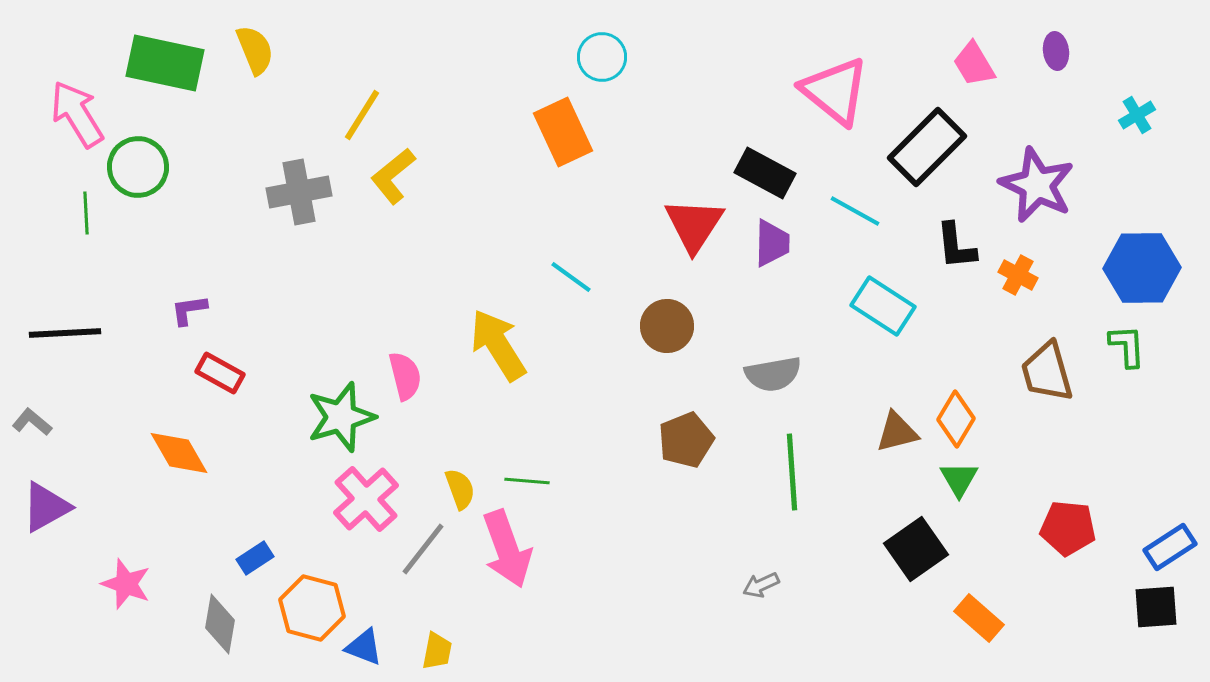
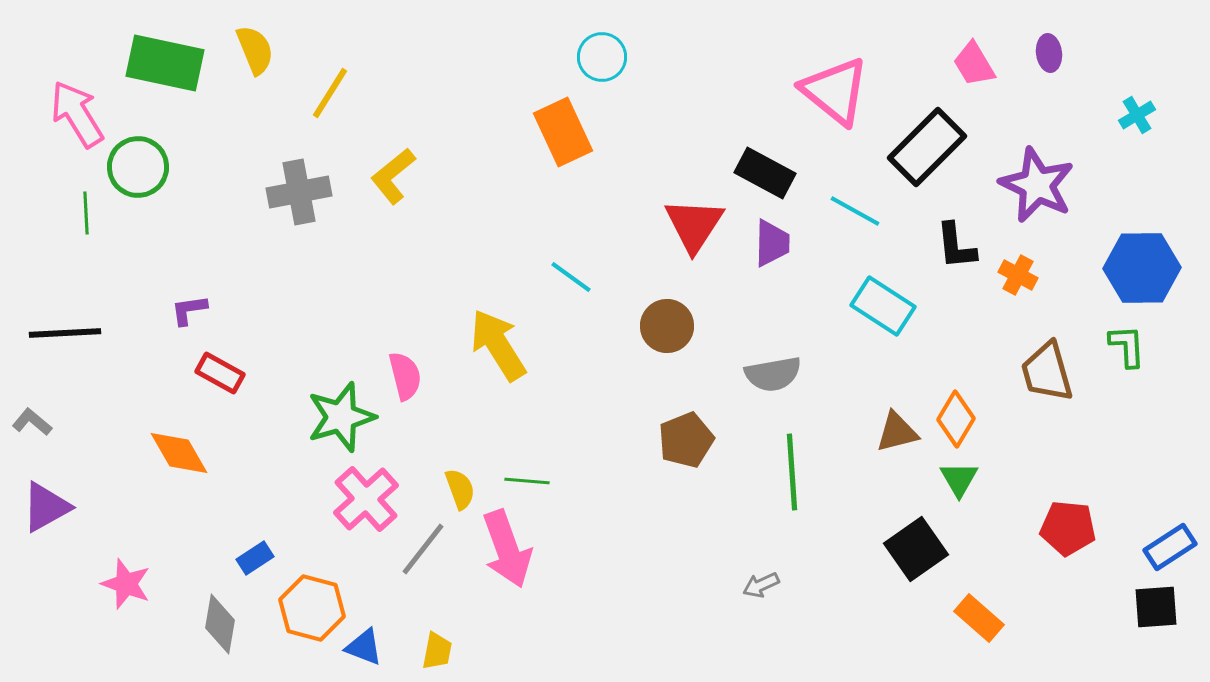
purple ellipse at (1056, 51): moved 7 px left, 2 px down
yellow line at (362, 115): moved 32 px left, 22 px up
